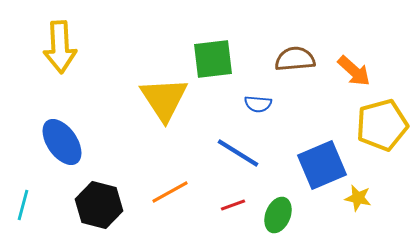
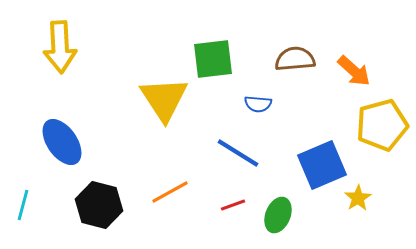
yellow star: rotated 28 degrees clockwise
